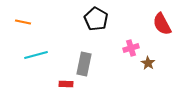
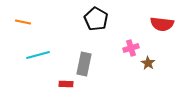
red semicircle: rotated 55 degrees counterclockwise
cyan line: moved 2 px right
